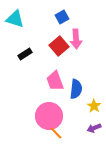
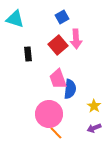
red square: moved 1 px left, 1 px up
black rectangle: moved 3 px right; rotated 64 degrees counterclockwise
pink trapezoid: moved 3 px right, 2 px up
blue semicircle: moved 6 px left
pink circle: moved 2 px up
